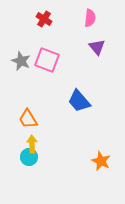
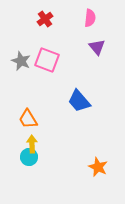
red cross: moved 1 px right; rotated 21 degrees clockwise
orange star: moved 3 px left, 6 px down
